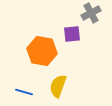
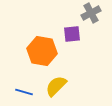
yellow semicircle: moved 2 px left; rotated 25 degrees clockwise
